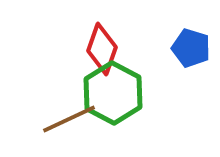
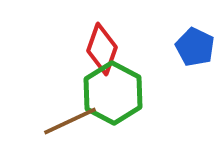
blue pentagon: moved 4 px right, 1 px up; rotated 9 degrees clockwise
brown line: moved 1 px right, 2 px down
